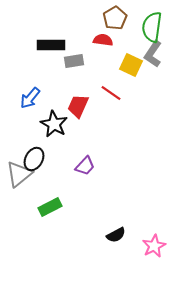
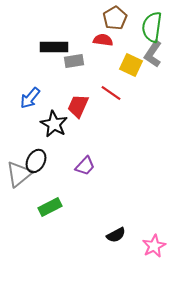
black rectangle: moved 3 px right, 2 px down
black ellipse: moved 2 px right, 2 px down
